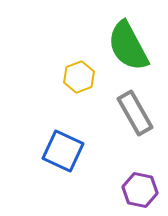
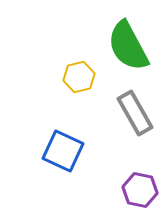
yellow hexagon: rotated 8 degrees clockwise
